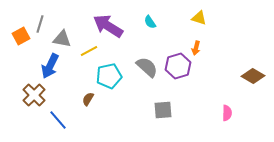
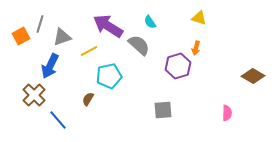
gray triangle: moved 2 px up; rotated 30 degrees counterclockwise
gray semicircle: moved 8 px left, 22 px up
